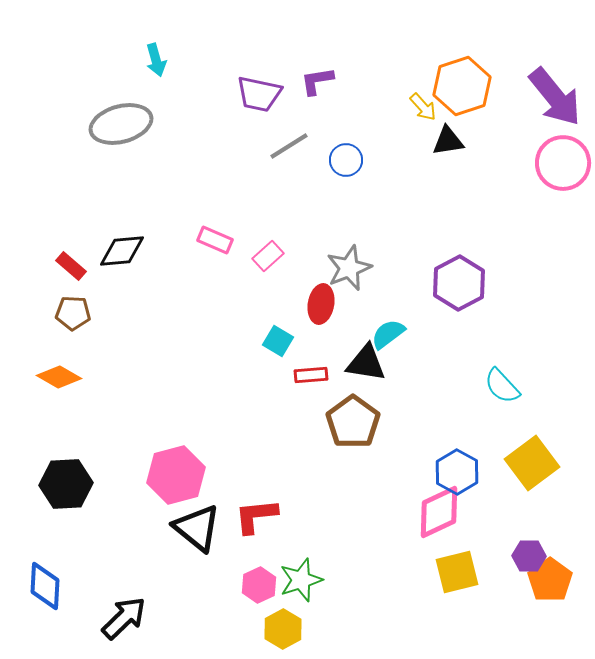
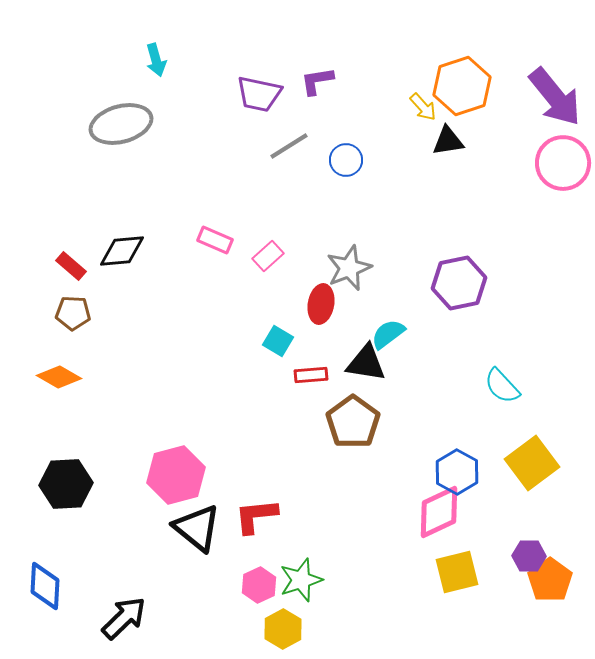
purple hexagon at (459, 283): rotated 16 degrees clockwise
